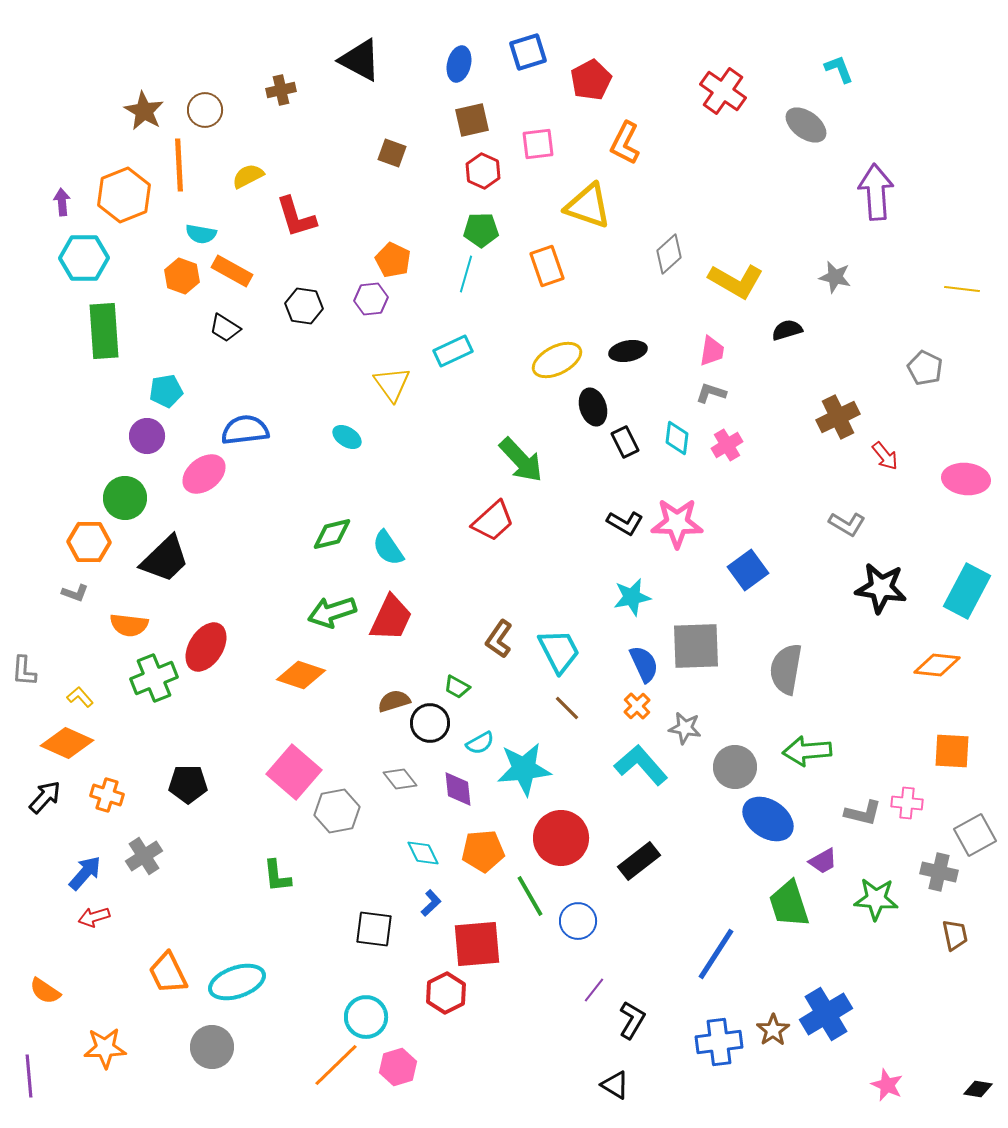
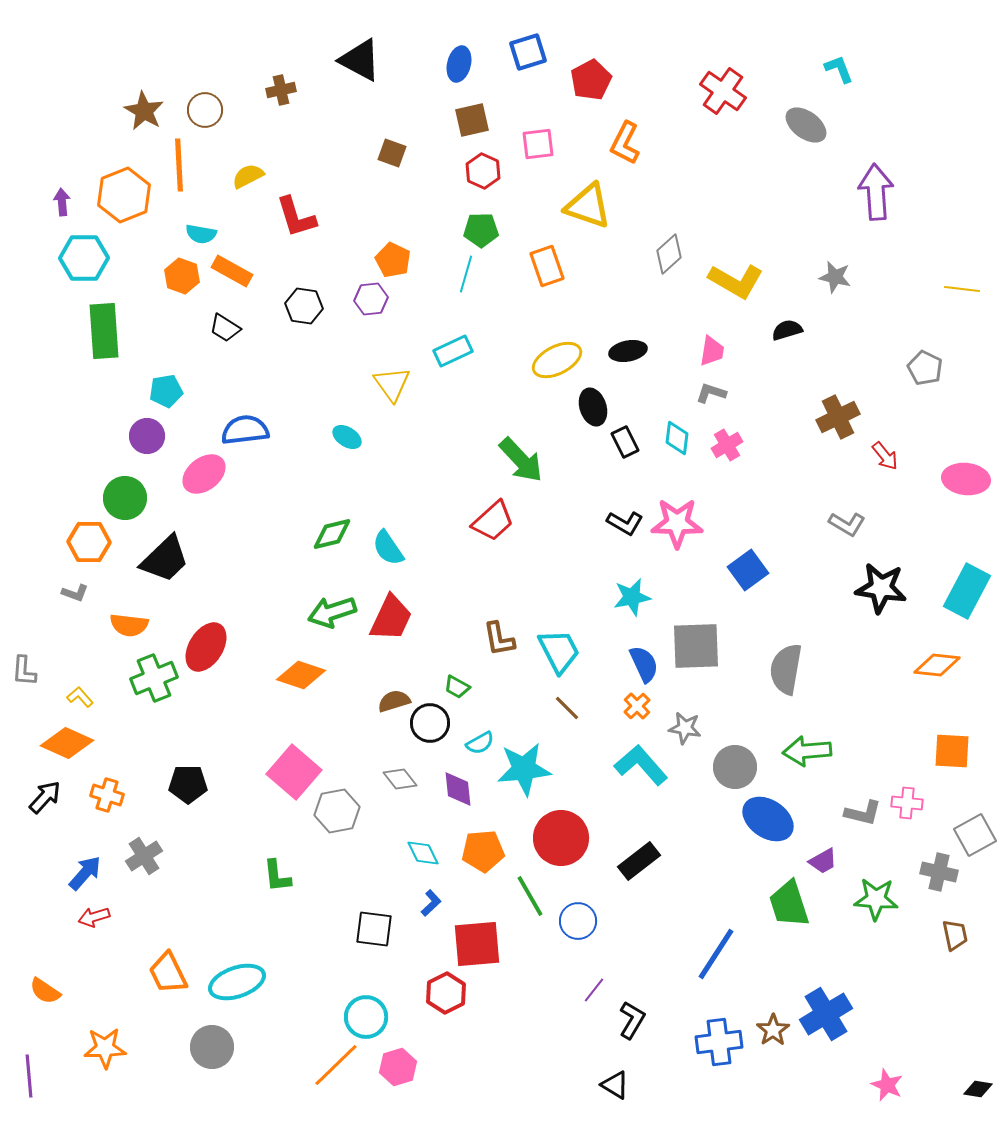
brown L-shape at (499, 639): rotated 45 degrees counterclockwise
